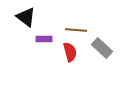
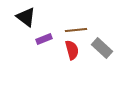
brown line: rotated 10 degrees counterclockwise
purple rectangle: rotated 21 degrees counterclockwise
red semicircle: moved 2 px right, 2 px up
